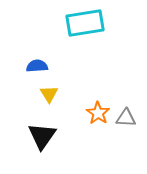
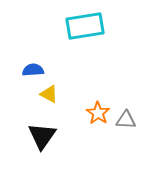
cyan rectangle: moved 3 px down
blue semicircle: moved 4 px left, 4 px down
yellow triangle: rotated 30 degrees counterclockwise
gray triangle: moved 2 px down
